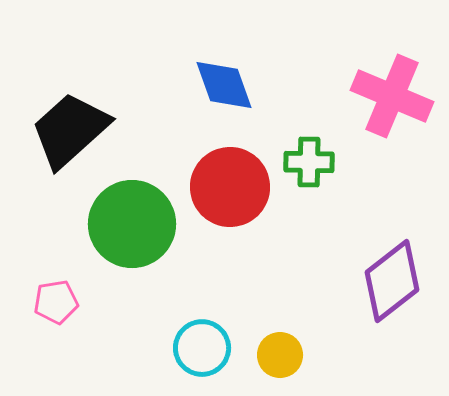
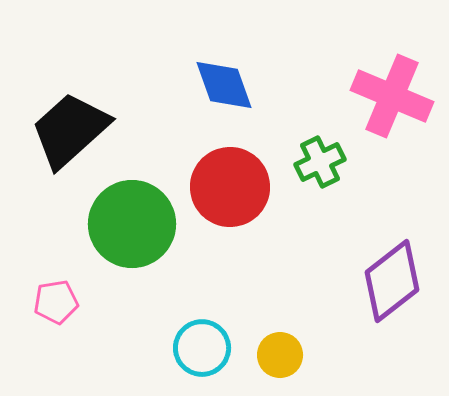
green cross: moved 11 px right; rotated 27 degrees counterclockwise
